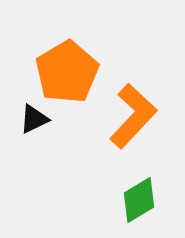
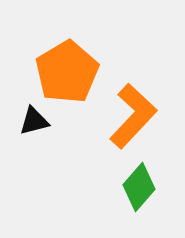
black triangle: moved 2 px down; rotated 12 degrees clockwise
green diamond: moved 13 px up; rotated 18 degrees counterclockwise
